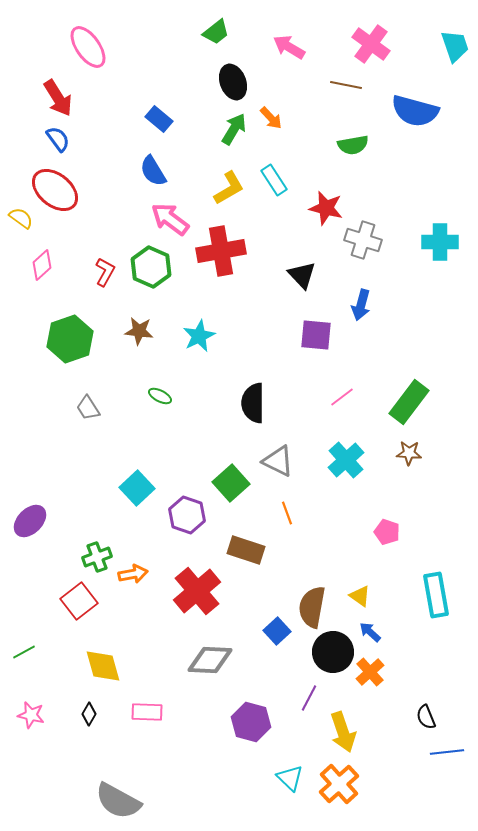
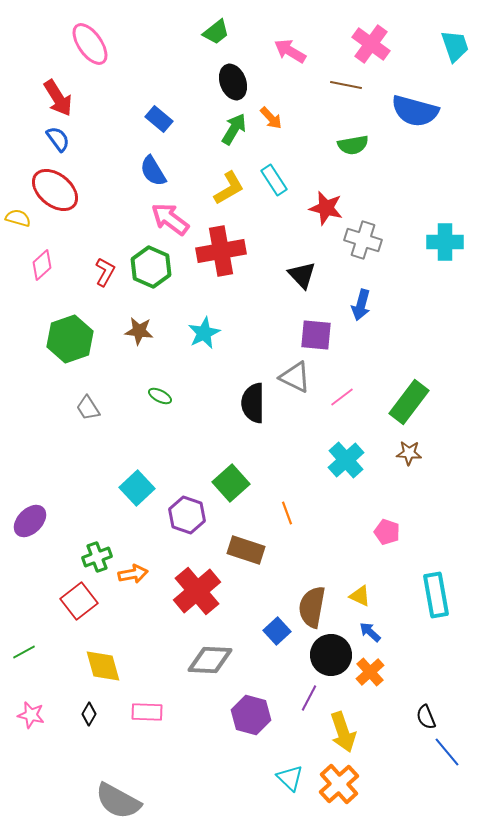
pink ellipse at (88, 47): moved 2 px right, 3 px up
pink arrow at (289, 47): moved 1 px right, 4 px down
yellow semicircle at (21, 218): moved 3 px left; rotated 20 degrees counterclockwise
cyan cross at (440, 242): moved 5 px right
cyan star at (199, 336): moved 5 px right, 3 px up
gray triangle at (278, 461): moved 17 px right, 84 px up
yellow triangle at (360, 596): rotated 10 degrees counterclockwise
black circle at (333, 652): moved 2 px left, 3 px down
purple hexagon at (251, 722): moved 7 px up
blue line at (447, 752): rotated 56 degrees clockwise
